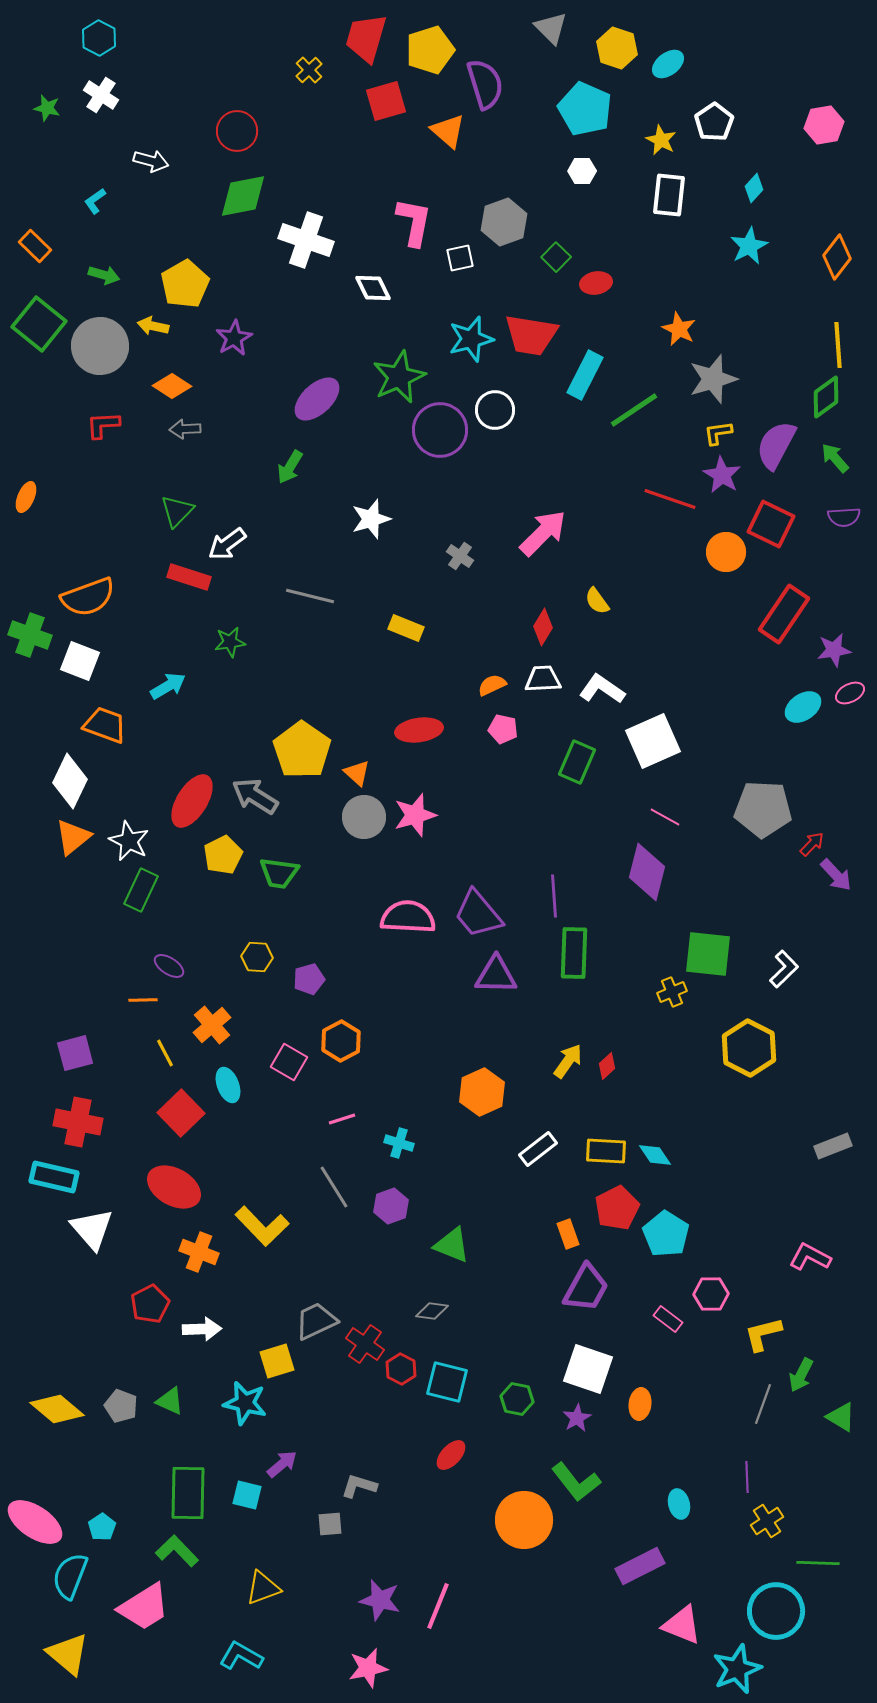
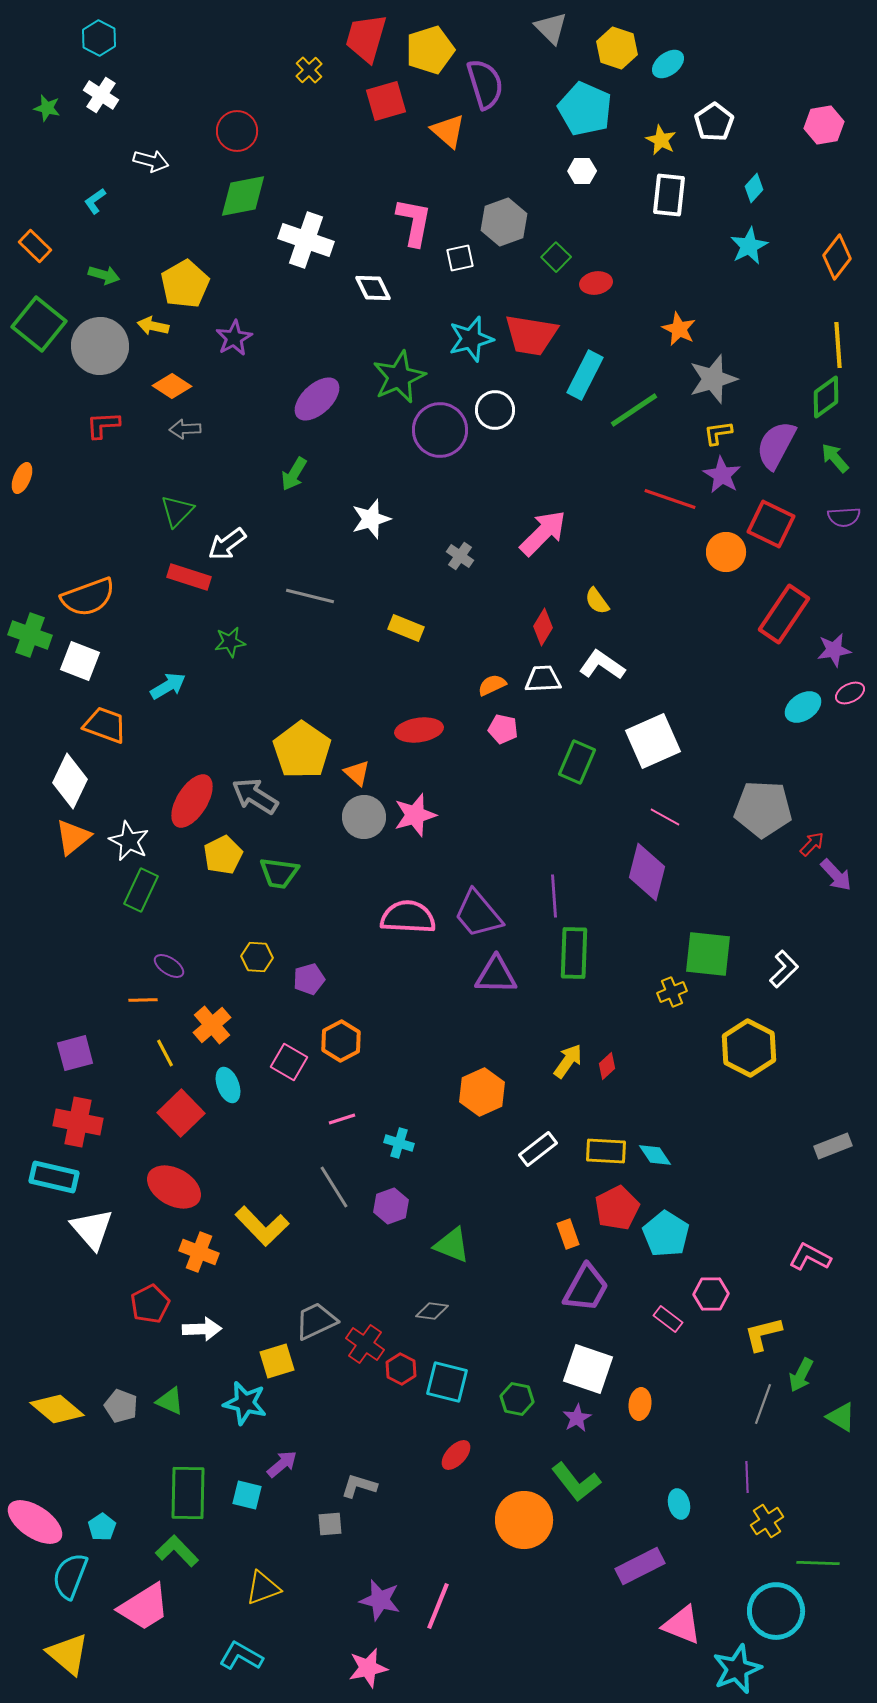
green arrow at (290, 467): moved 4 px right, 7 px down
orange ellipse at (26, 497): moved 4 px left, 19 px up
white L-shape at (602, 689): moved 24 px up
red ellipse at (451, 1455): moved 5 px right
